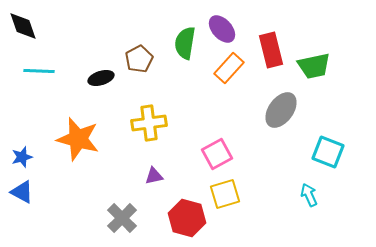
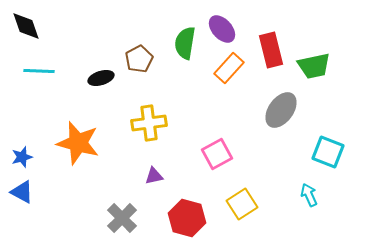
black diamond: moved 3 px right
orange star: moved 4 px down
yellow square: moved 17 px right, 10 px down; rotated 16 degrees counterclockwise
